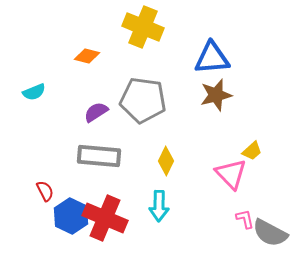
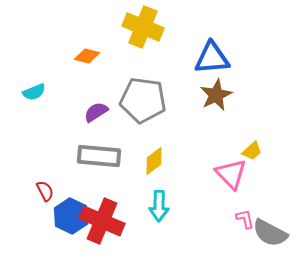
brown star: rotated 12 degrees counterclockwise
yellow diamond: moved 12 px left; rotated 28 degrees clockwise
red cross: moved 3 px left, 3 px down
